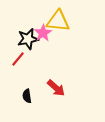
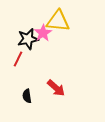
red line: rotated 14 degrees counterclockwise
